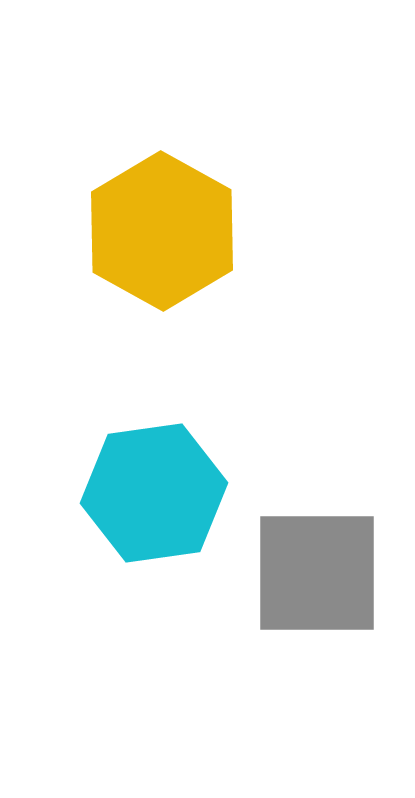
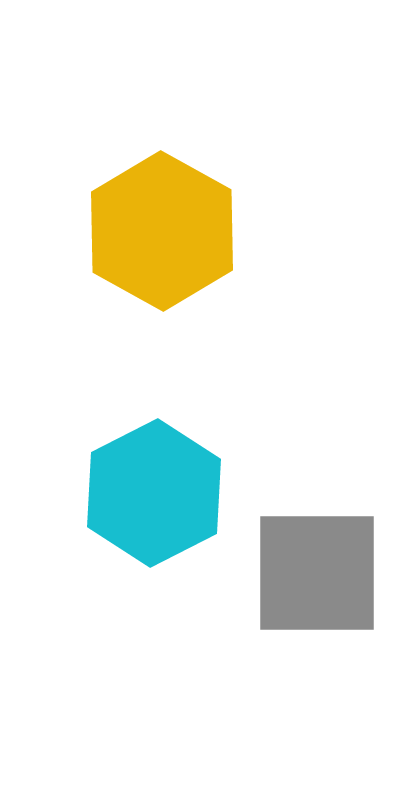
cyan hexagon: rotated 19 degrees counterclockwise
